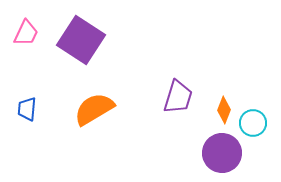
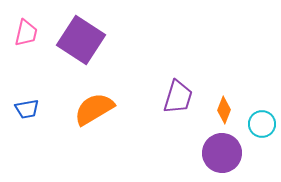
pink trapezoid: rotated 12 degrees counterclockwise
blue trapezoid: rotated 105 degrees counterclockwise
cyan circle: moved 9 px right, 1 px down
